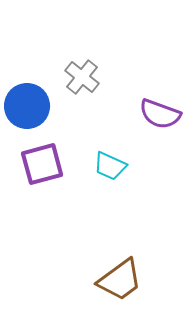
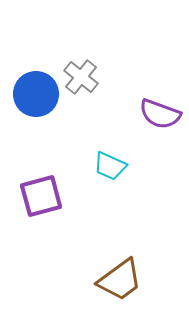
gray cross: moved 1 px left
blue circle: moved 9 px right, 12 px up
purple square: moved 1 px left, 32 px down
